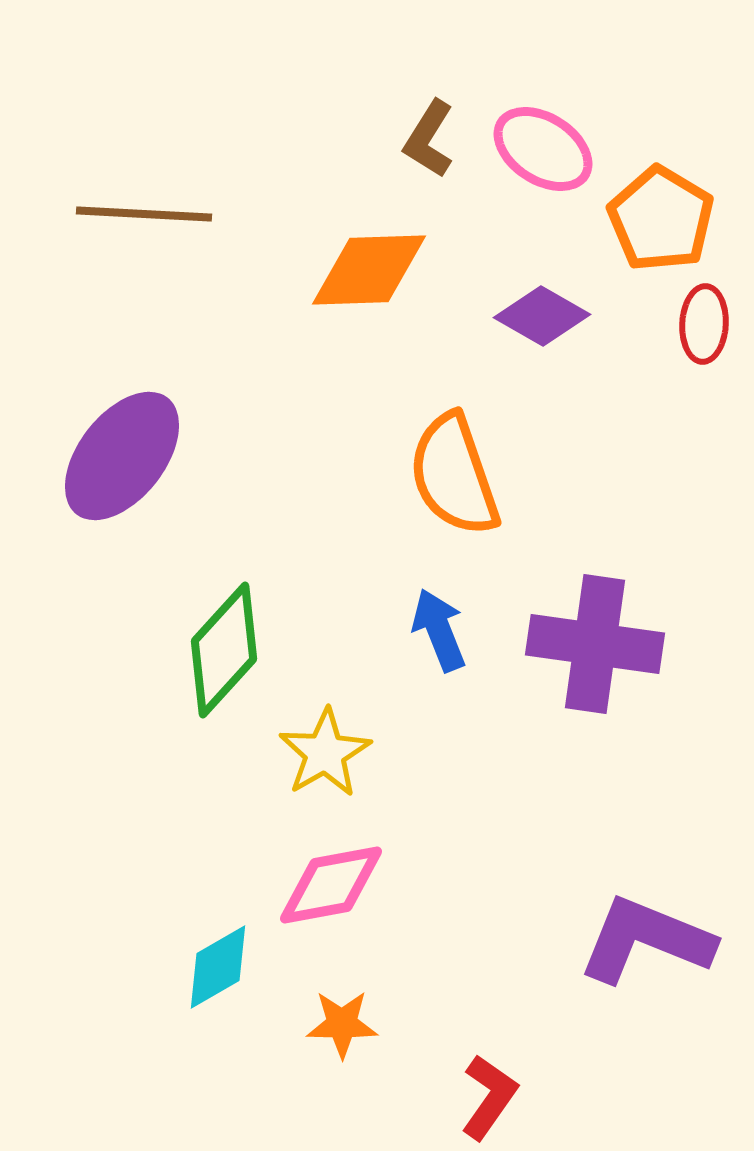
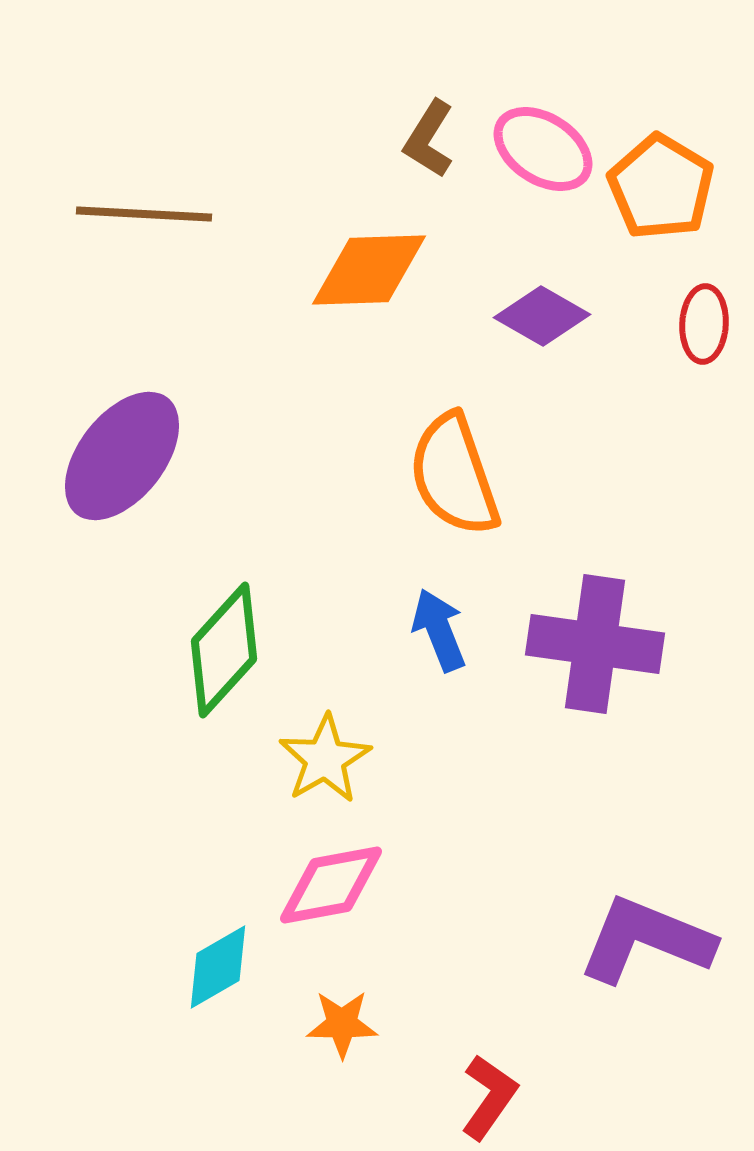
orange pentagon: moved 32 px up
yellow star: moved 6 px down
